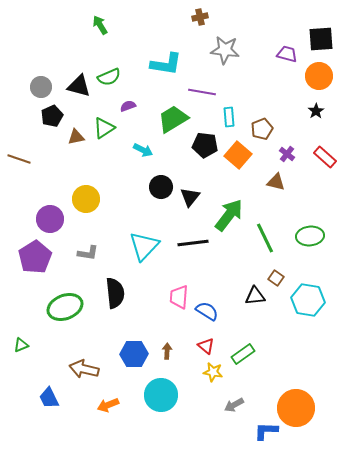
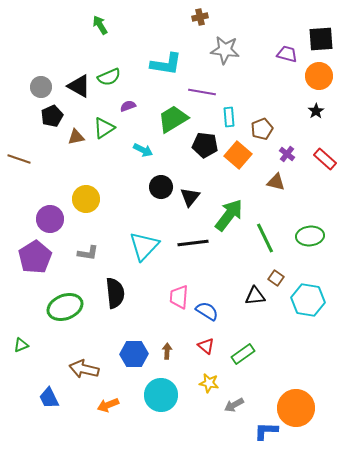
black triangle at (79, 86): rotated 15 degrees clockwise
red rectangle at (325, 157): moved 2 px down
yellow star at (213, 372): moved 4 px left, 11 px down
